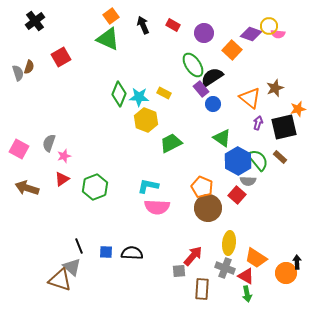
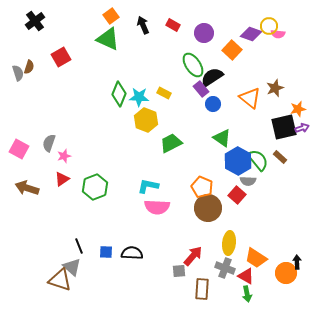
purple arrow at (258, 123): moved 44 px right, 5 px down; rotated 56 degrees clockwise
